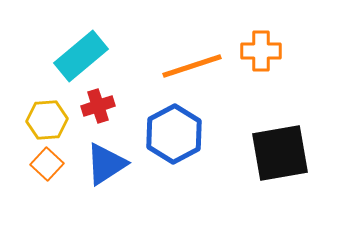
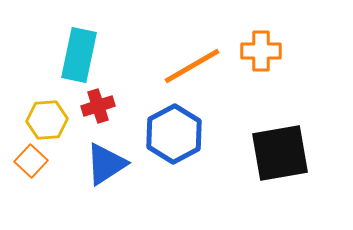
cyan rectangle: moved 2 px left, 1 px up; rotated 38 degrees counterclockwise
orange line: rotated 12 degrees counterclockwise
orange square: moved 16 px left, 3 px up
